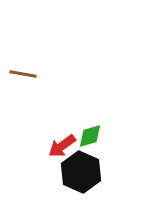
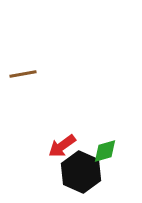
brown line: rotated 20 degrees counterclockwise
green diamond: moved 15 px right, 15 px down
